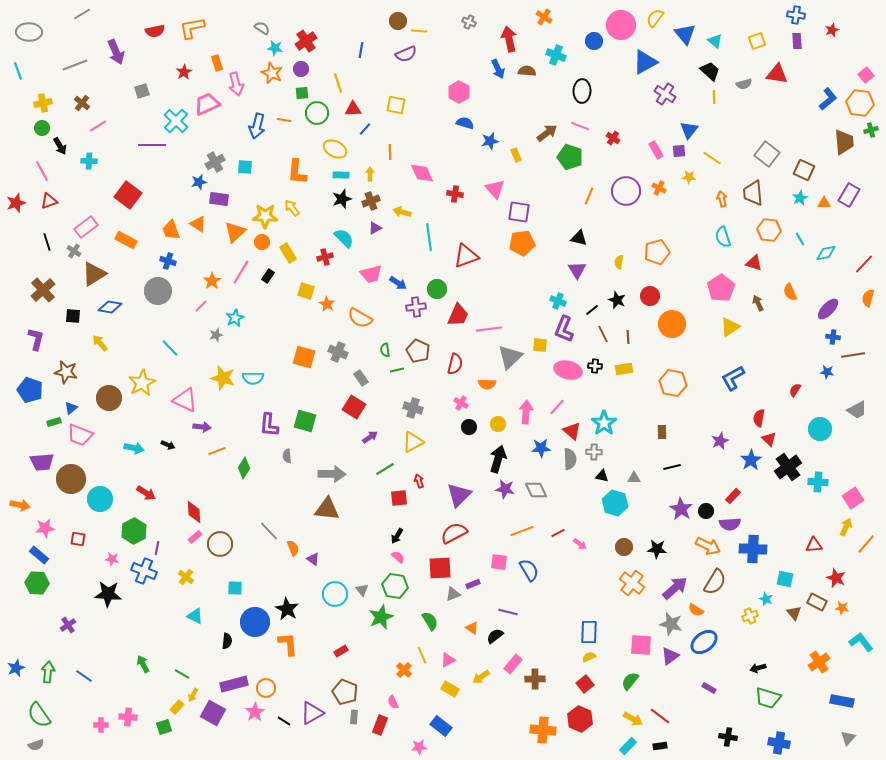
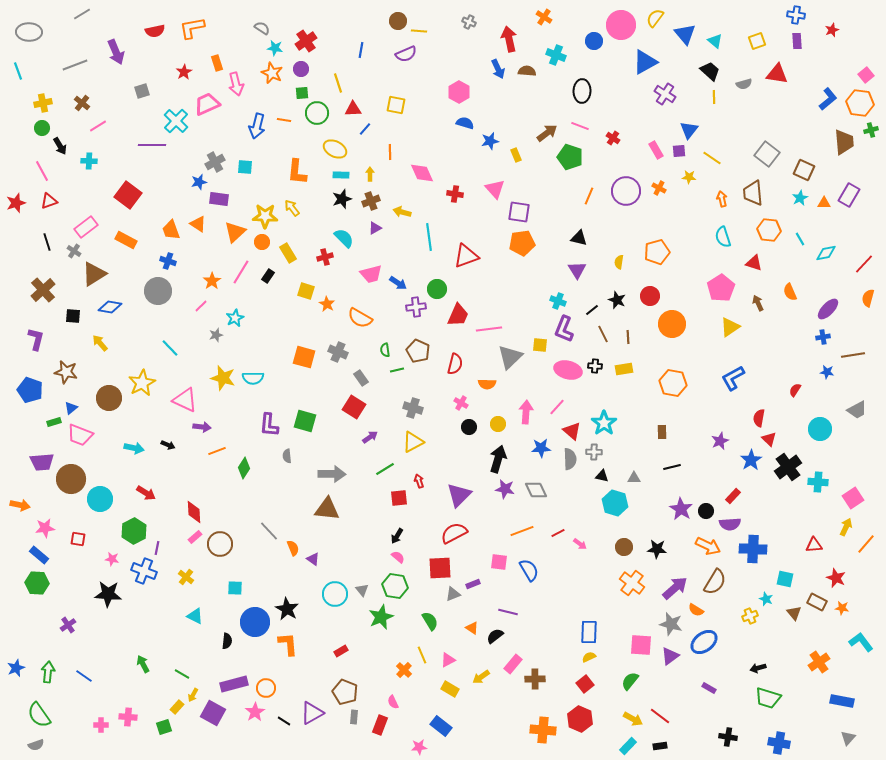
blue cross at (833, 337): moved 10 px left; rotated 16 degrees counterclockwise
